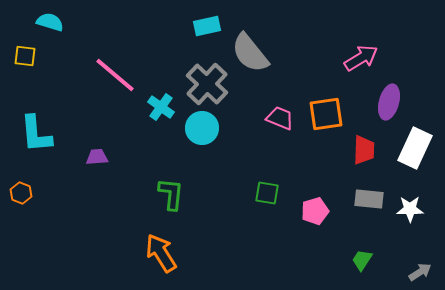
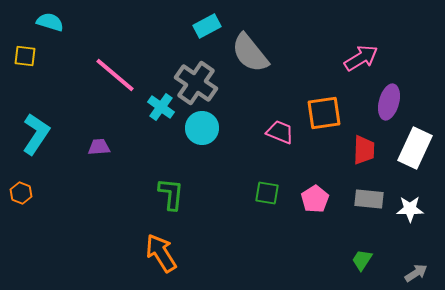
cyan rectangle: rotated 16 degrees counterclockwise
gray cross: moved 11 px left, 1 px up; rotated 9 degrees counterclockwise
orange square: moved 2 px left, 1 px up
pink trapezoid: moved 14 px down
cyan L-shape: rotated 141 degrees counterclockwise
purple trapezoid: moved 2 px right, 10 px up
pink pentagon: moved 12 px up; rotated 16 degrees counterclockwise
gray arrow: moved 4 px left, 1 px down
